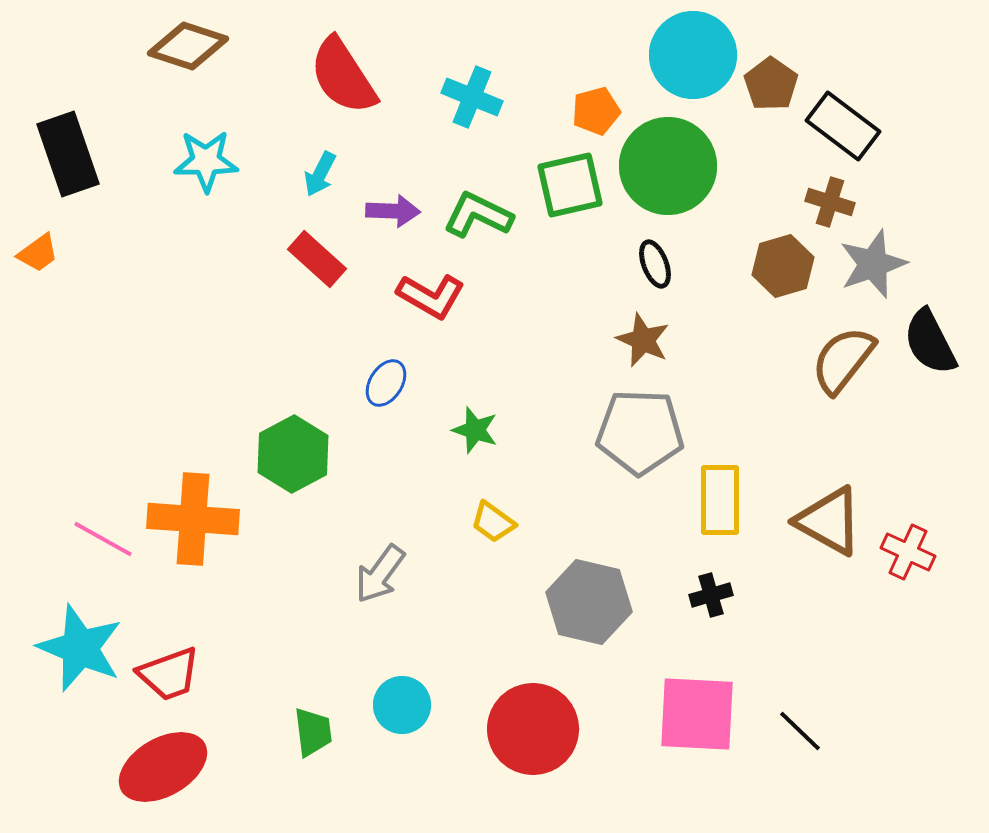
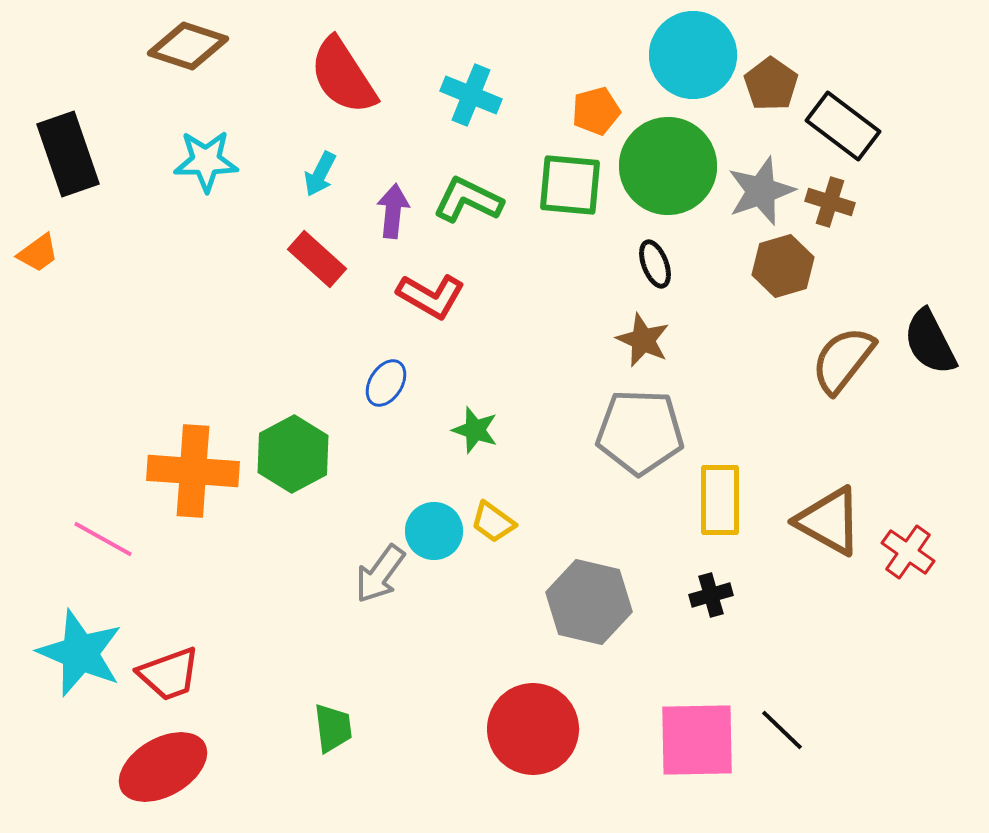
cyan cross at (472, 97): moved 1 px left, 2 px up
green square at (570, 185): rotated 18 degrees clockwise
purple arrow at (393, 211): rotated 86 degrees counterclockwise
green L-shape at (478, 215): moved 10 px left, 15 px up
gray star at (873, 264): moved 112 px left, 73 px up
orange cross at (193, 519): moved 48 px up
red cross at (908, 552): rotated 10 degrees clockwise
cyan star at (80, 648): moved 5 px down
cyan circle at (402, 705): moved 32 px right, 174 px up
pink square at (697, 714): moved 26 px down; rotated 4 degrees counterclockwise
black line at (800, 731): moved 18 px left, 1 px up
green trapezoid at (313, 732): moved 20 px right, 4 px up
